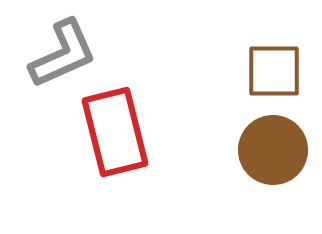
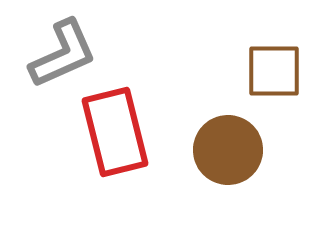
brown circle: moved 45 px left
